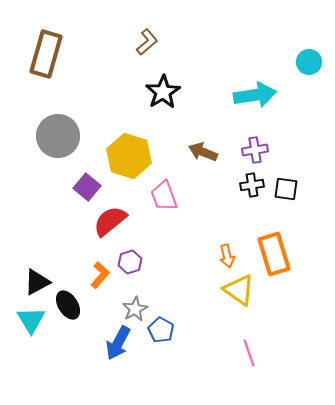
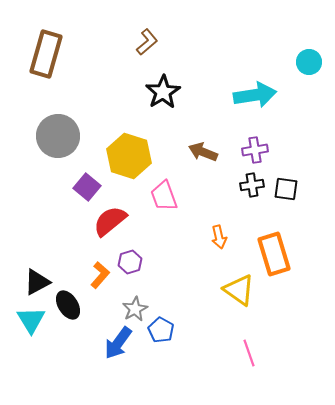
orange arrow: moved 8 px left, 19 px up
blue arrow: rotated 8 degrees clockwise
